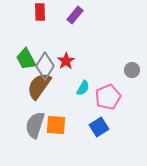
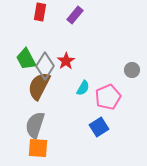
red rectangle: rotated 12 degrees clockwise
brown semicircle: rotated 8 degrees counterclockwise
orange square: moved 18 px left, 23 px down
